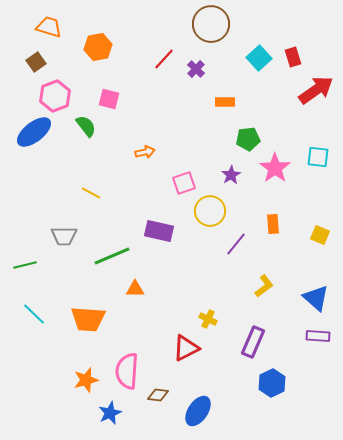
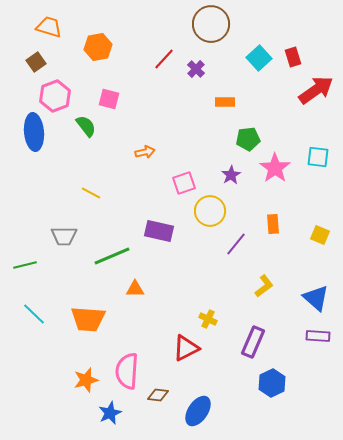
blue ellipse at (34, 132): rotated 57 degrees counterclockwise
